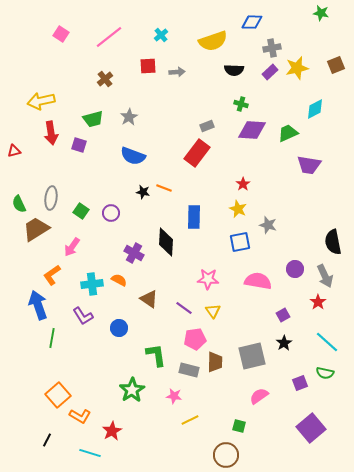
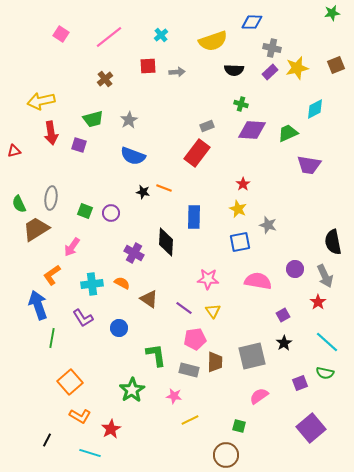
green star at (321, 13): moved 11 px right; rotated 21 degrees counterclockwise
gray cross at (272, 48): rotated 24 degrees clockwise
gray star at (129, 117): moved 3 px down
green square at (81, 211): moved 4 px right; rotated 14 degrees counterclockwise
orange semicircle at (119, 280): moved 3 px right, 3 px down
purple L-shape at (83, 316): moved 2 px down
orange square at (58, 395): moved 12 px right, 13 px up
red star at (112, 431): moved 1 px left, 2 px up
